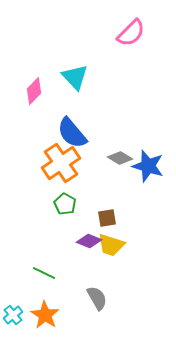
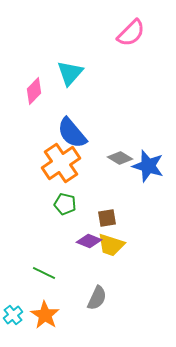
cyan triangle: moved 5 px left, 4 px up; rotated 24 degrees clockwise
green pentagon: rotated 15 degrees counterclockwise
gray semicircle: rotated 55 degrees clockwise
